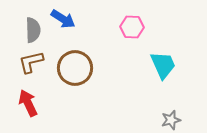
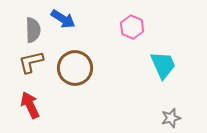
pink hexagon: rotated 20 degrees clockwise
red arrow: moved 2 px right, 2 px down
gray star: moved 2 px up
